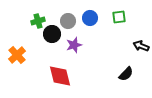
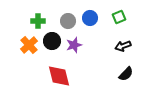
green square: rotated 16 degrees counterclockwise
green cross: rotated 16 degrees clockwise
black circle: moved 7 px down
black arrow: moved 18 px left; rotated 42 degrees counterclockwise
orange cross: moved 12 px right, 10 px up
red diamond: moved 1 px left
